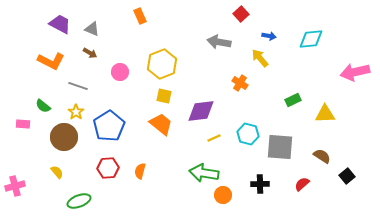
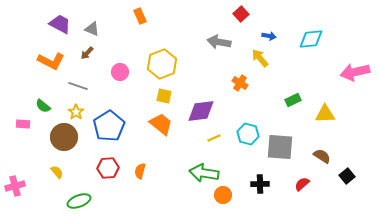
brown arrow: moved 3 px left; rotated 104 degrees clockwise
